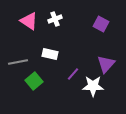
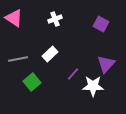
pink triangle: moved 15 px left, 3 px up
white rectangle: rotated 56 degrees counterclockwise
gray line: moved 3 px up
green square: moved 2 px left, 1 px down
